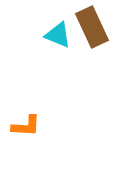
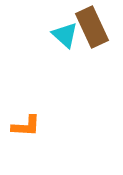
cyan triangle: moved 7 px right; rotated 20 degrees clockwise
